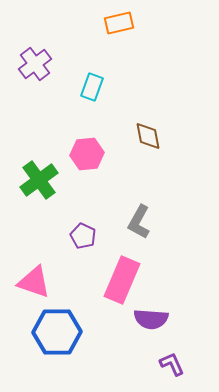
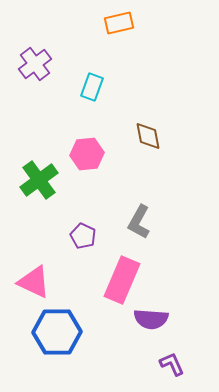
pink triangle: rotated 6 degrees clockwise
